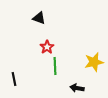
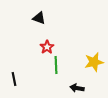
green line: moved 1 px right, 1 px up
